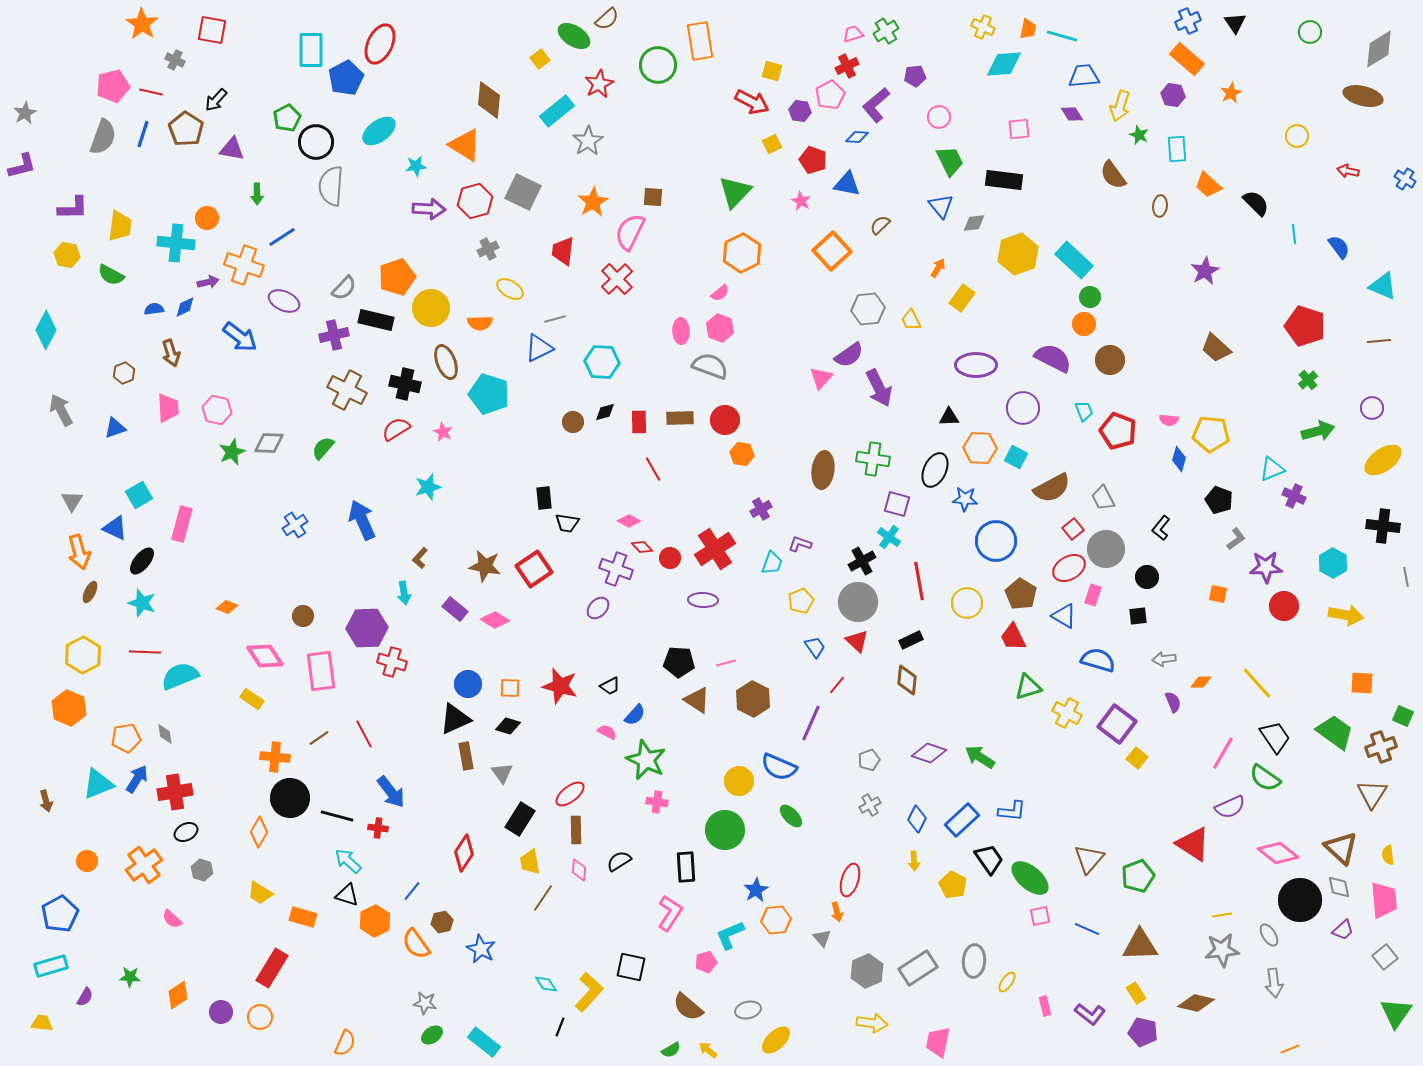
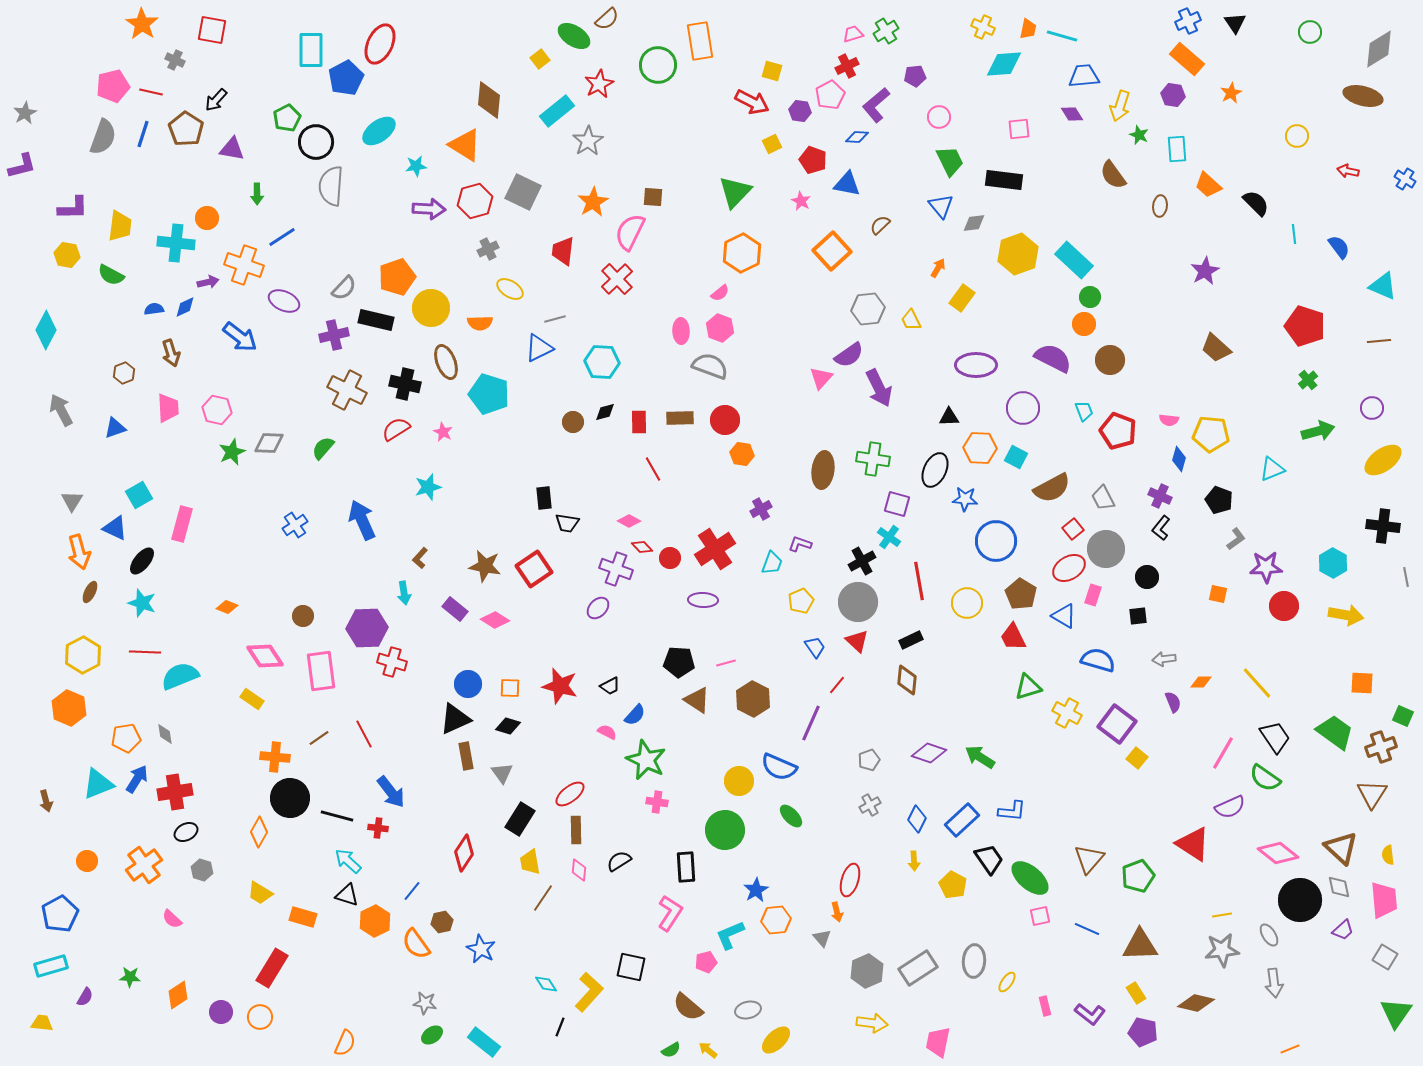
purple cross at (1294, 496): moved 134 px left
gray square at (1385, 957): rotated 20 degrees counterclockwise
